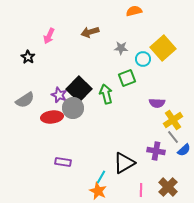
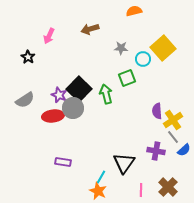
brown arrow: moved 3 px up
purple semicircle: moved 8 px down; rotated 84 degrees clockwise
red ellipse: moved 1 px right, 1 px up
black triangle: rotated 25 degrees counterclockwise
